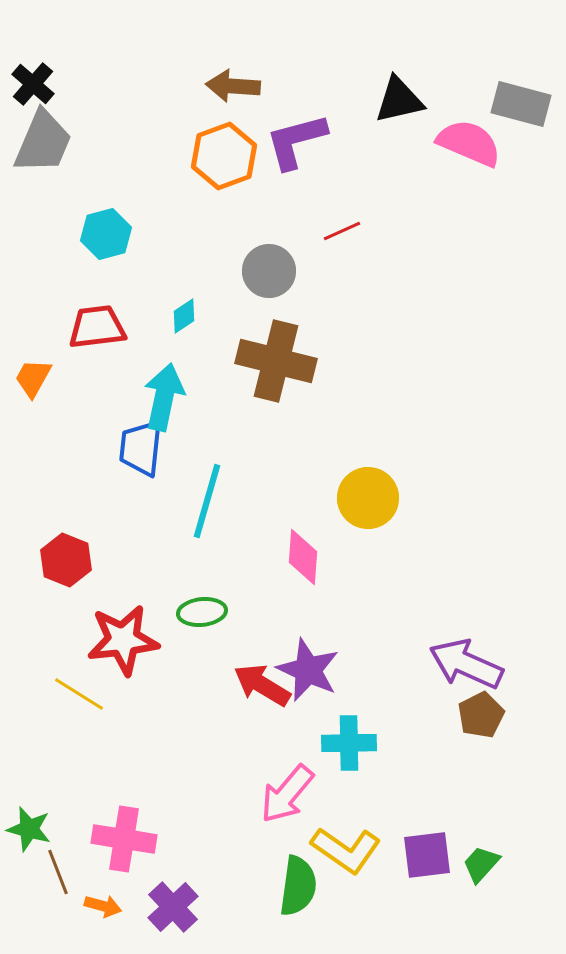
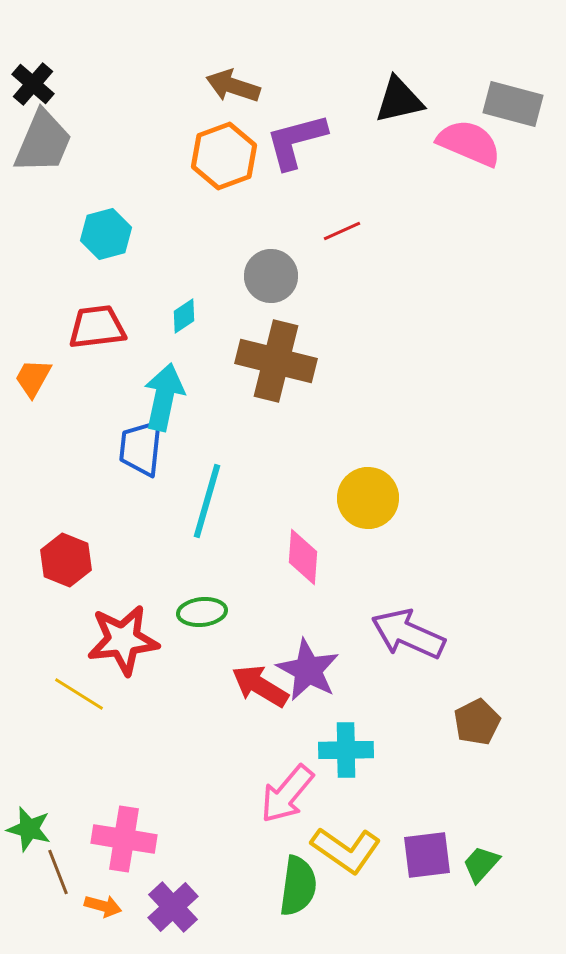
brown arrow: rotated 14 degrees clockwise
gray rectangle: moved 8 px left
gray circle: moved 2 px right, 5 px down
purple arrow: moved 58 px left, 30 px up
purple star: rotated 4 degrees clockwise
red arrow: moved 2 px left, 1 px down
brown pentagon: moved 4 px left, 7 px down
cyan cross: moved 3 px left, 7 px down
